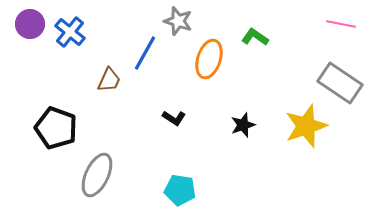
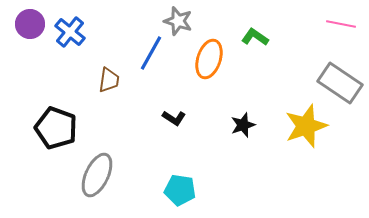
blue line: moved 6 px right
brown trapezoid: rotated 16 degrees counterclockwise
